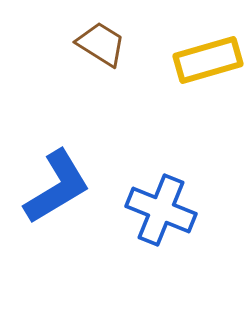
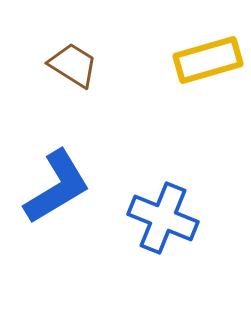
brown trapezoid: moved 28 px left, 21 px down
blue cross: moved 2 px right, 8 px down
